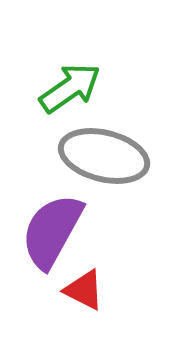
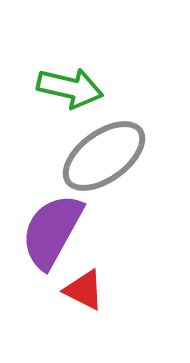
green arrow: rotated 48 degrees clockwise
gray ellipse: rotated 50 degrees counterclockwise
